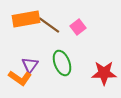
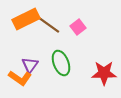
orange rectangle: rotated 16 degrees counterclockwise
green ellipse: moved 1 px left
